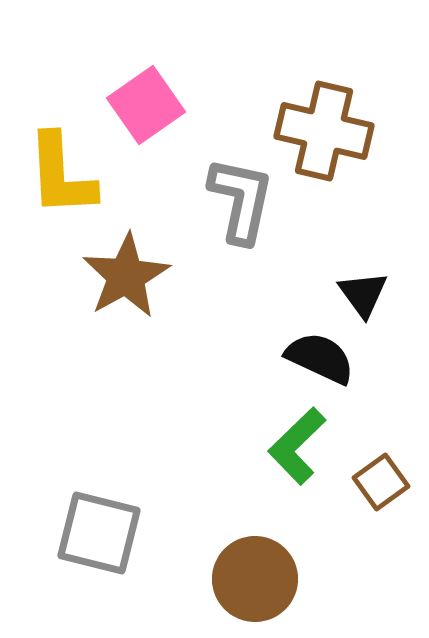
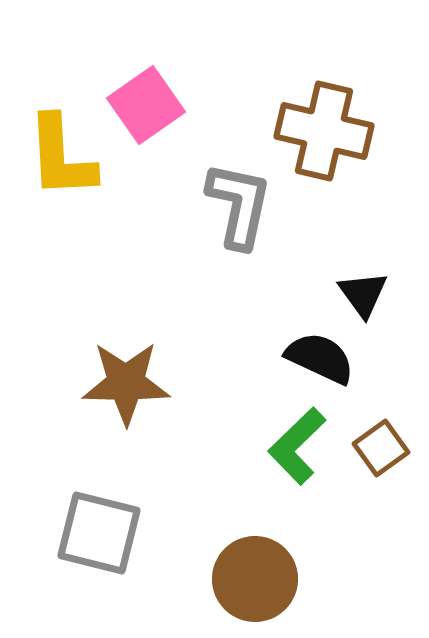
yellow L-shape: moved 18 px up
gray L-shape: moved 2 px left, 5 px down
brown star: moved 107 px down; rotated 30 degrees clockwise
brown square: moved 34 px up
